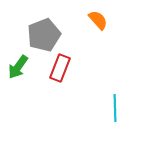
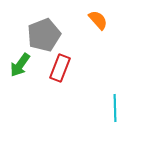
green arrow: moved 2 px right, 2 px up
